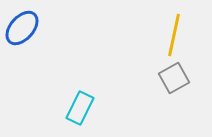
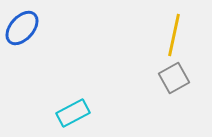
cyan rectangle: moved 7 px left, 5 px down; rotated 36 degrees clockwise
